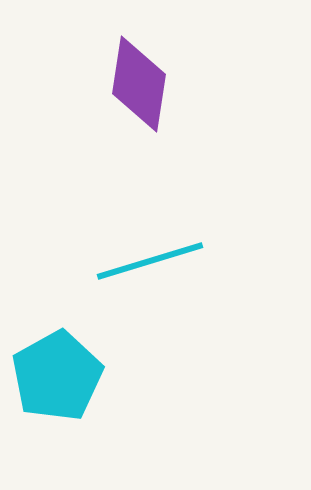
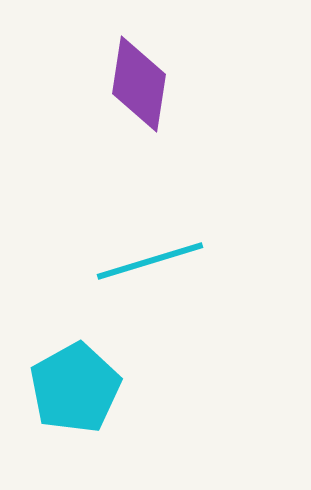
cyan pentagon: moved 18 px right, 12 px down
